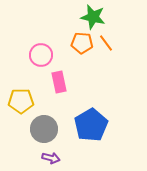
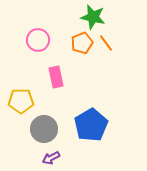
orange pentagon: rotated 25 degrees counterclockwise
pink circle: moved 3 px left, 15 px up
pink rectangle: moved 3 px left, 5 px up
purple arrow: rotated 138 degrees clockwise
